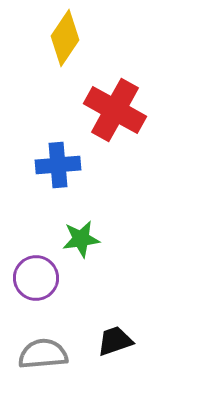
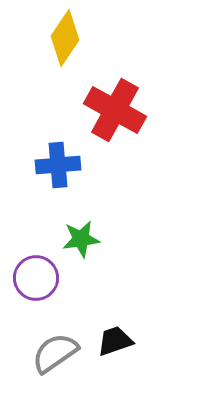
gray semicircle: moved 12 px right, 1 px up; rotated 30 degrees counterclockwise
